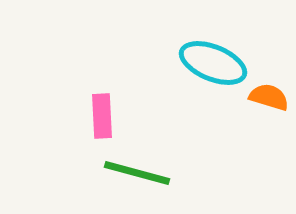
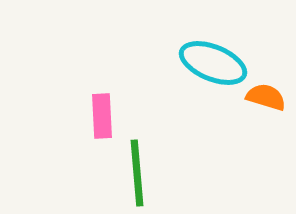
orange semicircle: moved 3 px left
green line: rotated 70 degrees clockwise
